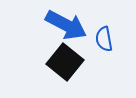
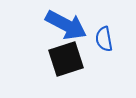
black square: moved 1 px right, 3 px up; rotated 33 degrees clockwise
